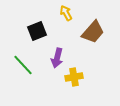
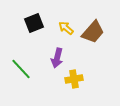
yellow arrow: moved 15 px down; rotated 21 degrees counterclockwise
black square: moved 3 px left, 8 px up
green line: moved 2 px left, 4 px down
yellow cross: moved 2 px down
